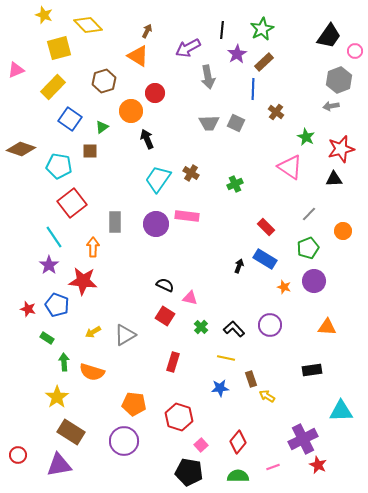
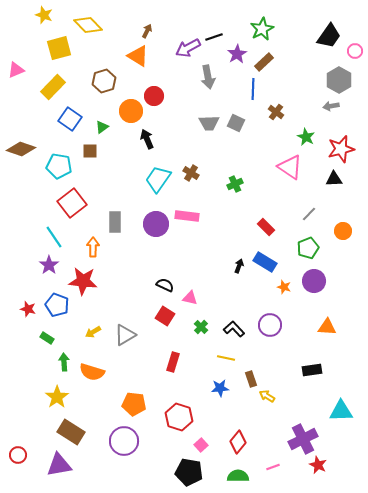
black line at (222, 30): moved 8 px left, 7 px down; rotated 66 degrees clockwise
gray hexagon at (339, 80): rotated 10 degrees counterclockwise
red circle at (155, 93): moved 1 px left, 3 px down
blue rectangle at (265, 259): moved 3 px down
